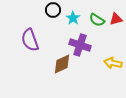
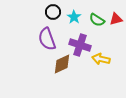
black circle: moved 2 px down
cyan star: moved 1 px right, 1 px up
purple semicircle: moved 17 px right, 1 px up
yellow arrow: moved 12 px left, 4 px up
